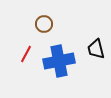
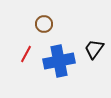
black trapezoid: moved 2 px left; rotated 50 degrees clockwise
